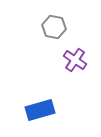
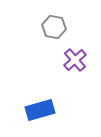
purple cross: rotated 15 degrees clockwise
